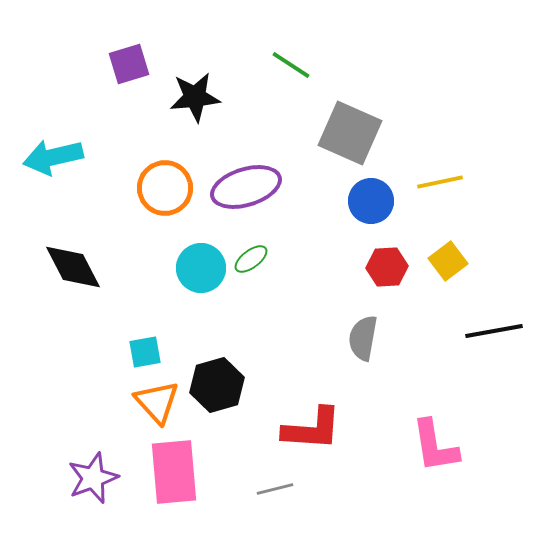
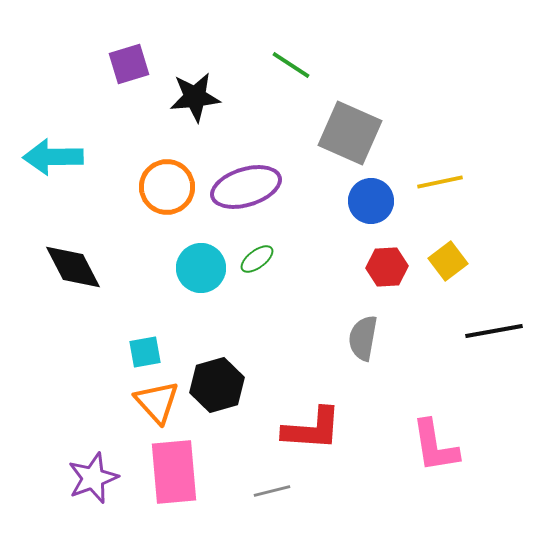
cyan arrow: rotated 12 degrees clockwise
orange circle: moved 2 px right, 1 px up
green ellipse: moved 6 px right
gray line: moved 3 px left, 2 px down
